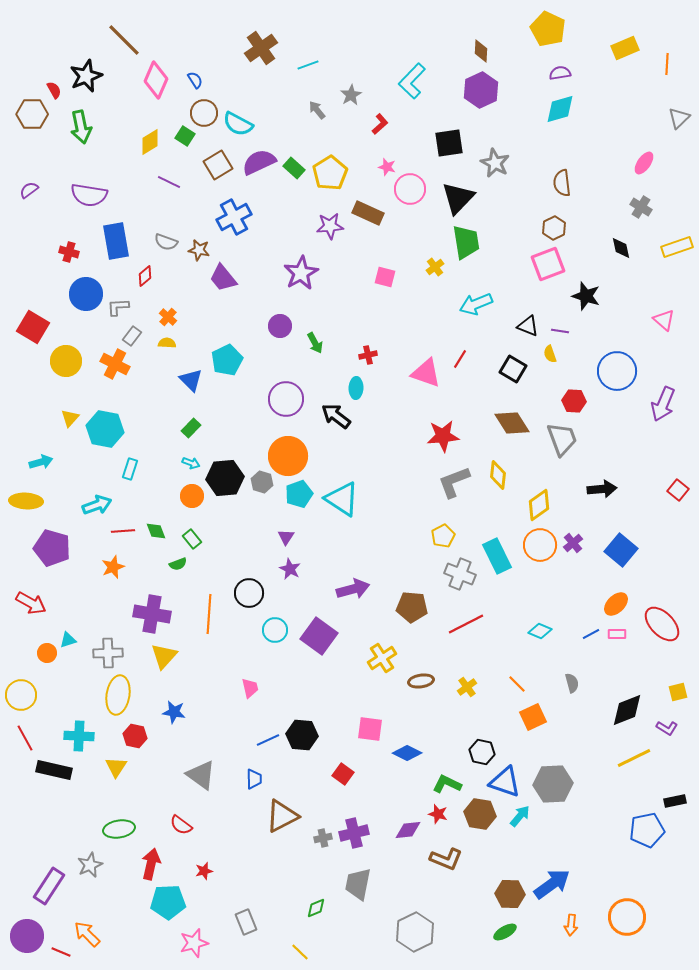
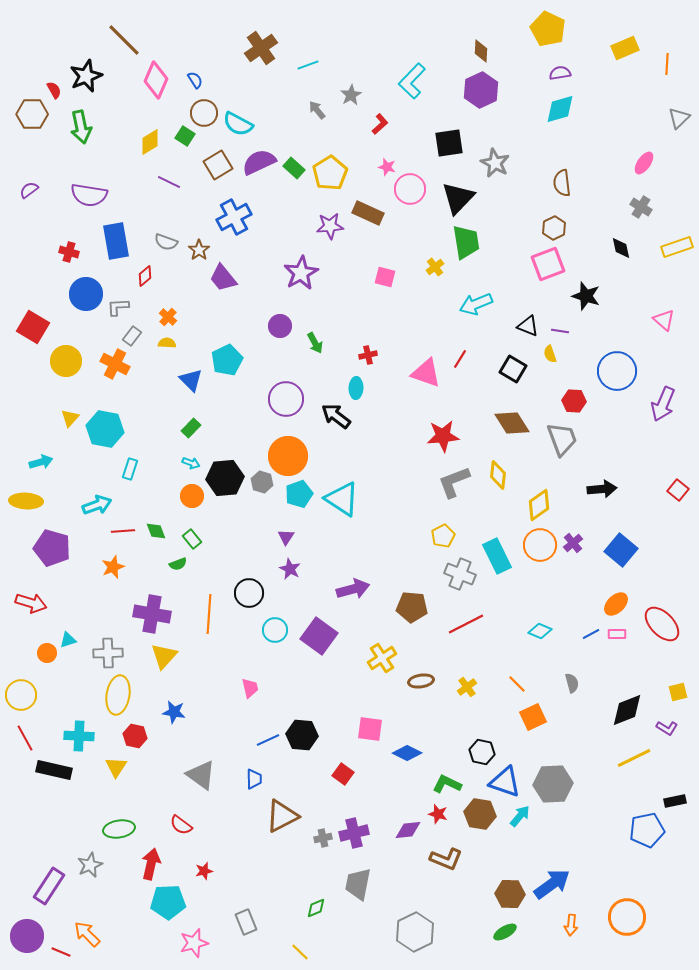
brown star at (199, 250): rotated 25 degrees clockwise
red arrow at (31, 603): rotated 12 degrees counterclockwise
